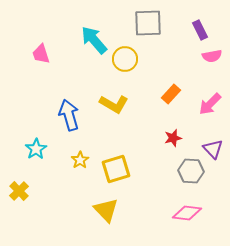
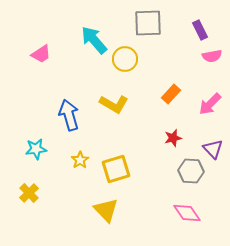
pink trapezoid: rotated 105 degrees counterclockwise
cyan star: rotated 25 degrees clockwise
yellow cross: moved 10 px right, 2 px down
pink diamond: rotated 48 degrees clockwise
